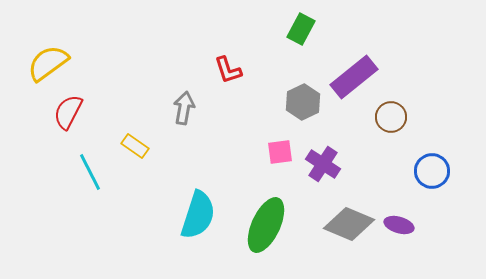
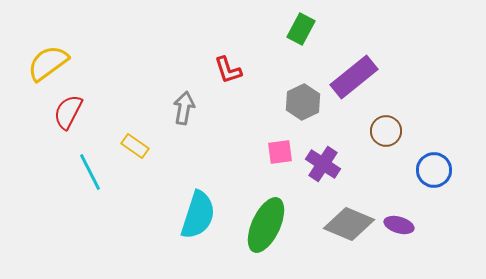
brown circle: moved 5 px left, 14 px down
blue circle: moved 2 px right, 1 px up
